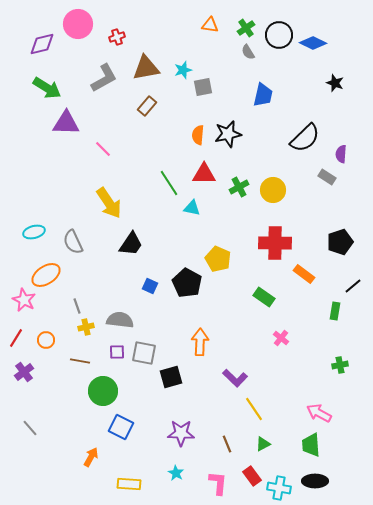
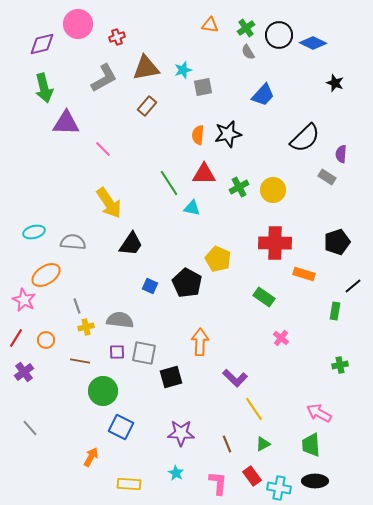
green arrow at (47, 88): moved 3 px left; rotated 44 degrees clockwise
blue trapezoid at (263, 95): rotated 30 degrees clockwise
gray semicircle at (73, 242): rotated 120 degrees clockwise
black pentagon at (340, 242): moved 3 px left
orange rectangle at (304, 274): rotated 20 degrees counterclockwise
